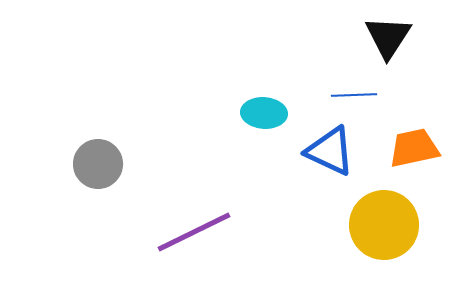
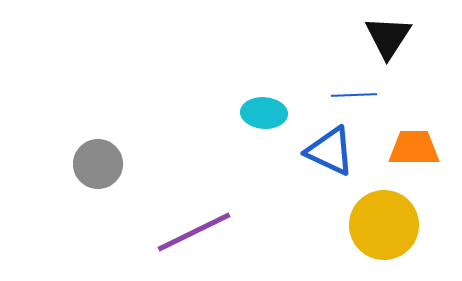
orange trapezoid: rotated 12 degrees clockwise
